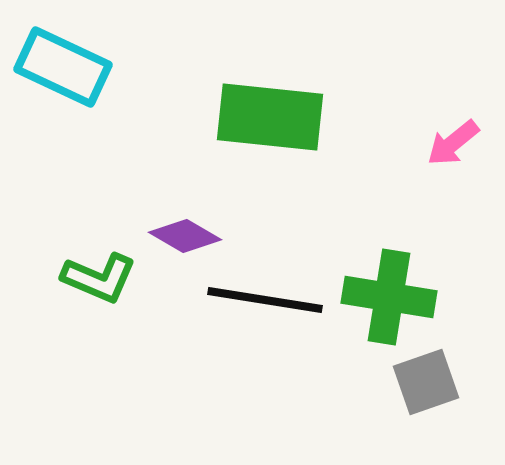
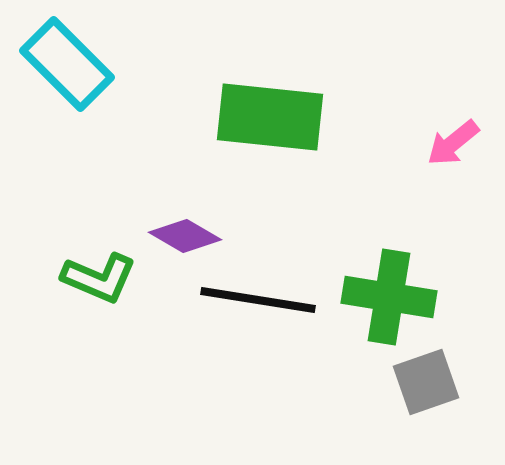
cyan rectangle: moved 4 px right, 3 px up; rotated 20 degrees clockwise
black line: moved 7 px left
